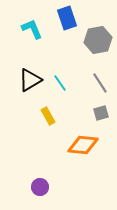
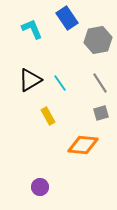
blue rectangle: rotated 15 degrees counterclockwise
